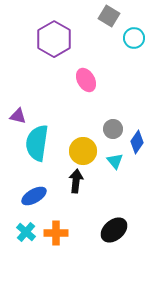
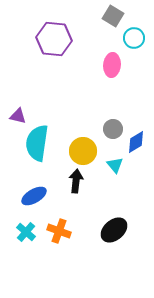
gray square: moved 4 px right
purple hexagon: rotated 24 degrees counterclockwise
pink ellipse: moved 26 px right, 15 px up; rotated 35 degrees clockwise
blue diamond: moved 1 px left; rotated 25 degrees clockwise
cyan triangle: moved 4 px down
orange cross: moved 3 px right, 2 px up; rotated 20 degrees clockwise
